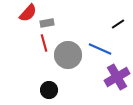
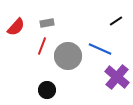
red semicircle: moved 12 px left, 14 px down
black line: moved 2 px left, 3 px up
red line: moved 2 px left, 3 px down; rotated 36 degrees clockwise
gray circle: moved 1 px down
purple cross: rotated 20 degrees counterclockwise
black circle: moved 2 px left
